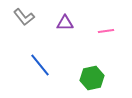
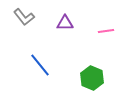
green hexagon: rotated 25 degrees counterclockwise
